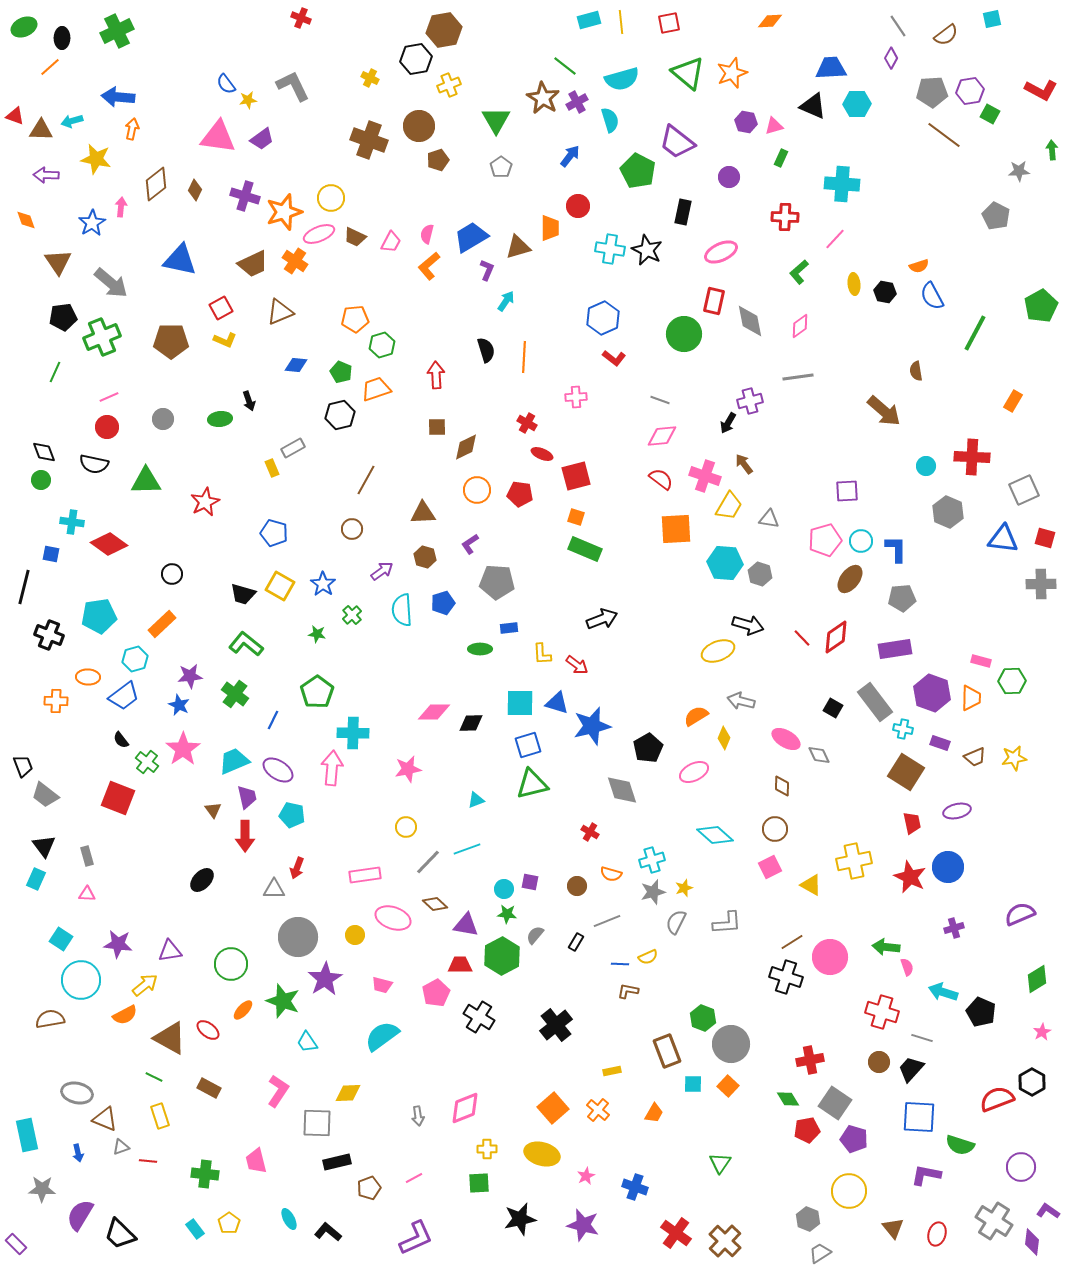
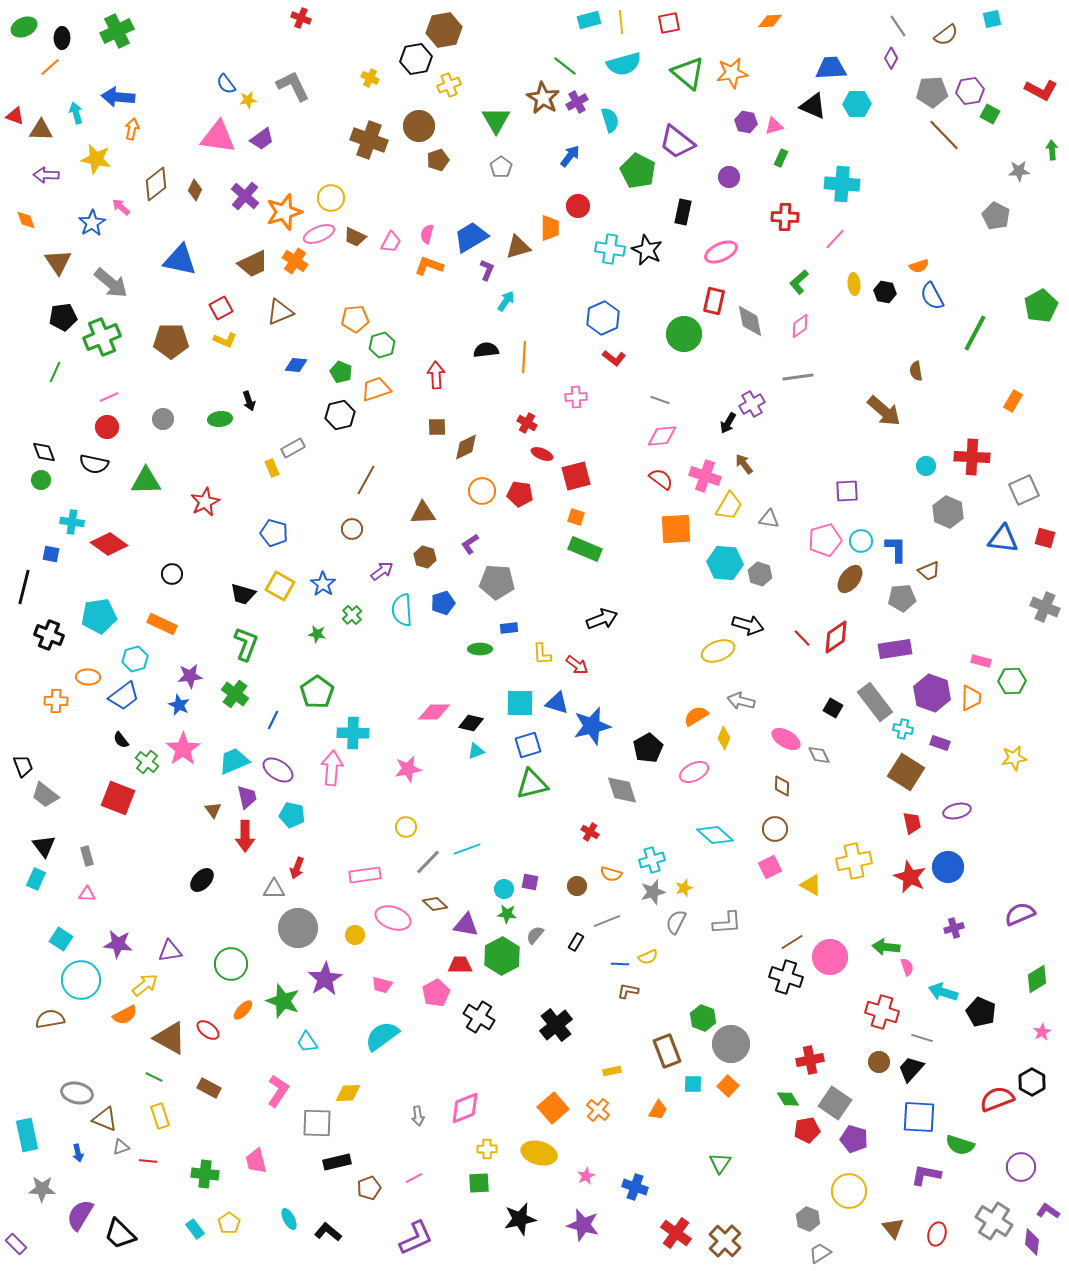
orange star at (732, 73): rotated 12 degrees clockwise
cyan semicircle at (622, 79): moved 2 px right, 15 px up
cyan arrow at (72, 121): moved 4 px right, 8 px up; rotated 90 degrees clockwise
brown line at (944, 135): rotated 9 degrees clockwise
purple cross at (245, 196): rotated 24 degrees clockwise
pink arrow at (121, 207): rotated 54 degrees counterclockwise
orange L-shape at (429, 266): rotated 60 degrees clockwise
green L-shape at (799, 272): moved 10 px down
black semicircle at (486, 350): rotated 80 degrees counterclockwise
purple cross at (750, 401): moved 2 px right, 3 px down; rotated 15 degrees counterclockwise
orange circle at (477, 490): moved 5 px right, 1 px down
gray cross at (1041, 584): moved 4 px right, 23 px down; rotated 24 degrees clockwise
orange rectangle at (162, 624): rotated 68 degrees clockwise
green L-shape at (246, 644): rotated 72 degrees clockwise
black diamond at (471, 723): rotated 15 degrees clockwise
brown trapezoid at (975, 757): moved 46 px left, 186 px up
cyan triangle at (476, 800): moved 49 px up
gray circle at (298, 937): moved 9 px up
orange trapezoid at (654, 1113): moved 4 px right, 3 px up
yellow ellipse at (542, 1154): moved 3 px left, 1 px up
